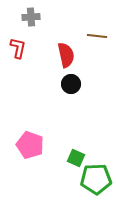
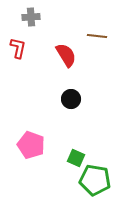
red semicircle: rotated 20 degrees counterclockwise
black circle: moved 15 px down
pink pentagon: moved 1 px right
green pentagon: moved 1 px left, 1 px down; rotated 12 degrees clockwise
